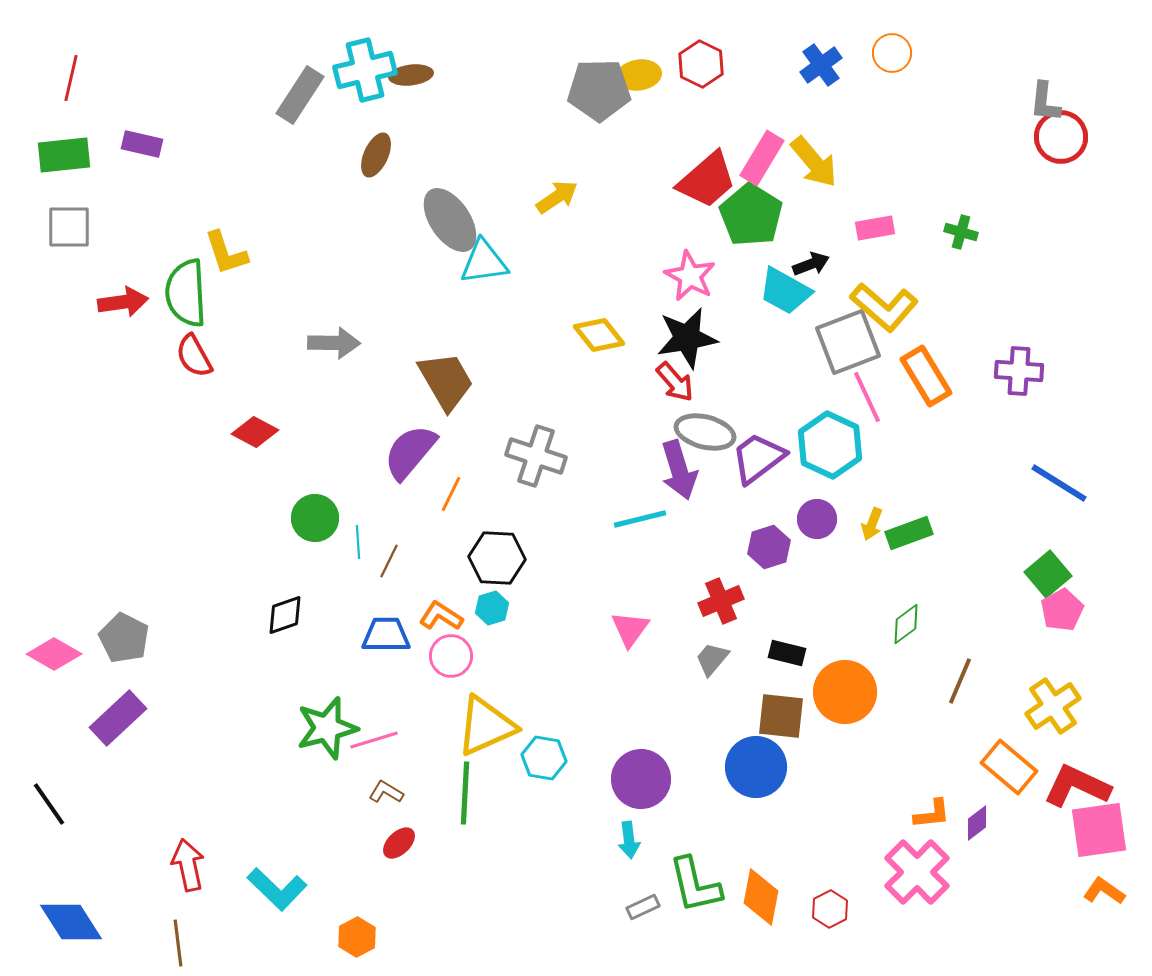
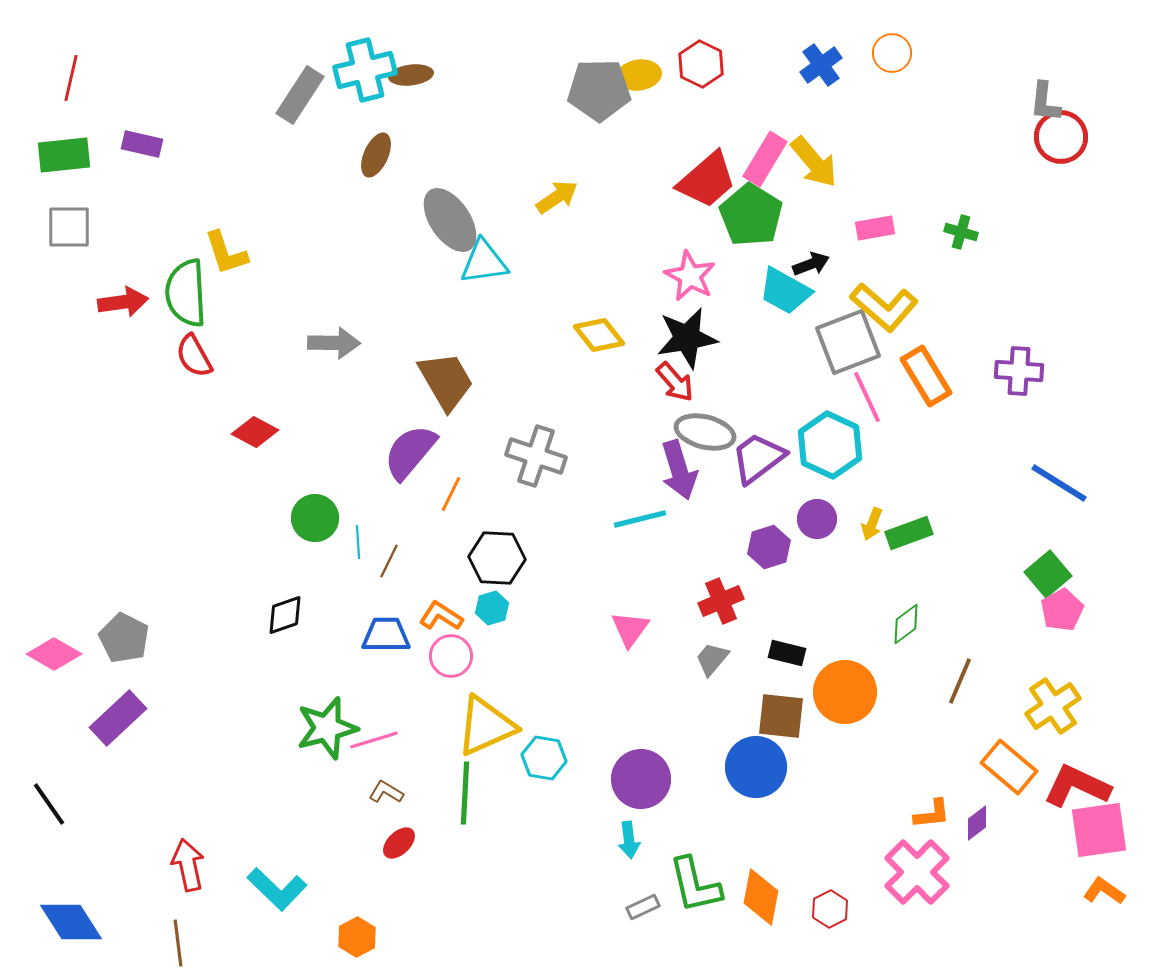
pink rectangle at (762, 158): moved 3 px right, 1 px down
